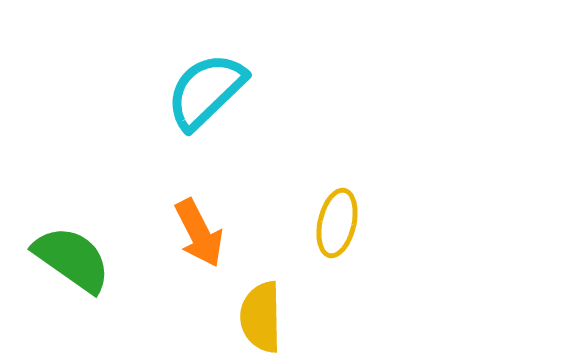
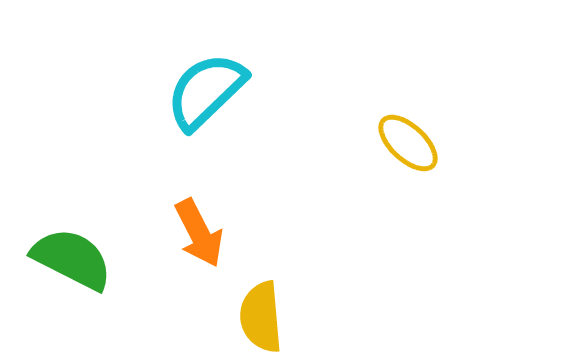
yellow ellipse: moved 71 px right, 80 px up; rotated 60 degrees counterclockwise
green semicircle: rotated 8 degrees counterclockwise
yellow semicircle: rotated 4 degrees counterclockwise
